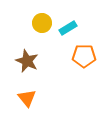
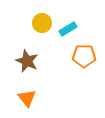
cyan rectangle: moved 1 px down
